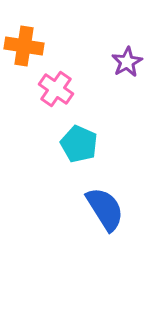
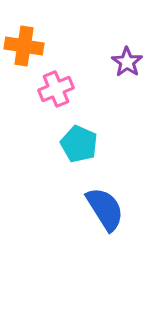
purple star: rotated 8 degrees counterclockwise
pink cross: rotated 32 degrees clockwise
